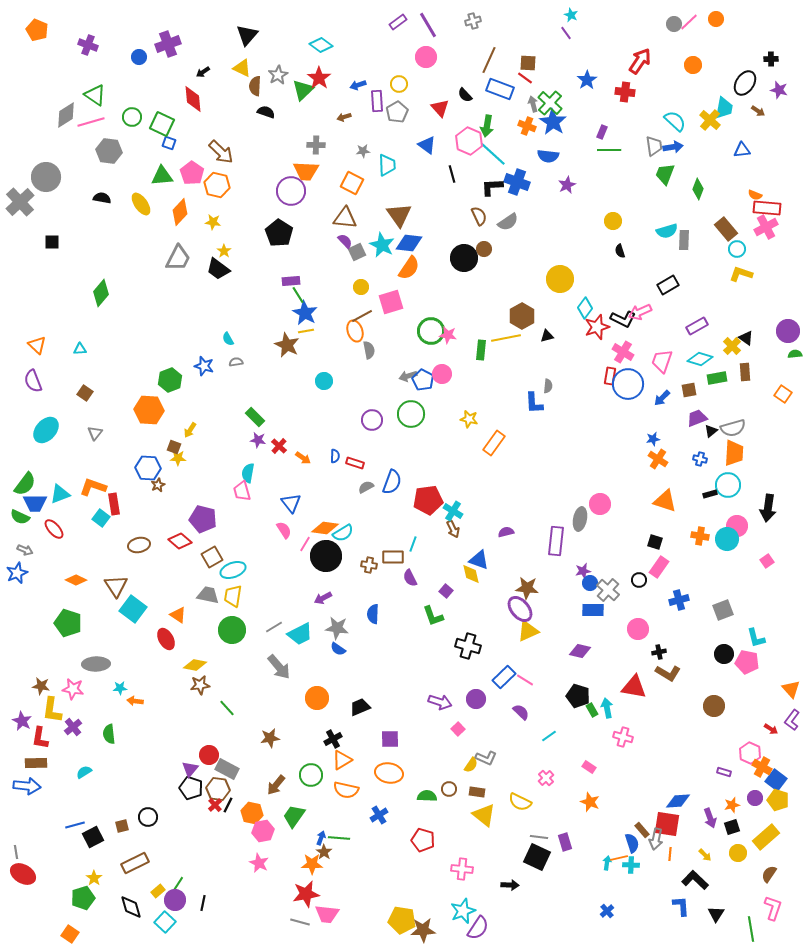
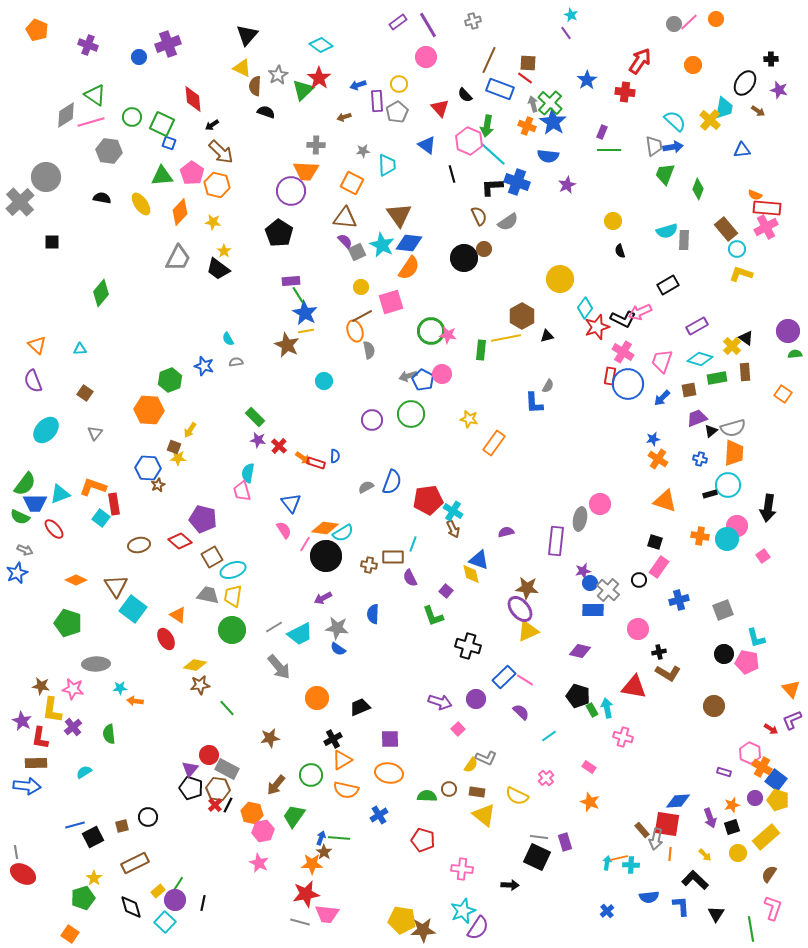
black arrow at (203, 72): moved 9 px right, 53 px down
gray semicircle at (548, 386): rotated 24 degrees clockwise
red rectangle at (355, 463): moved 39 px left
pink square at (767, 561): moved 4 px left, 5 px up
purple L-shape at (792, 720): rotated 30 degrees clockwise
yellow semicircle at (520, 802): moved 3 px left, 6 px up
blue semicircle at (632, 843): moved 17 px right, 54 px down; rotated 102 degrees clockwise
